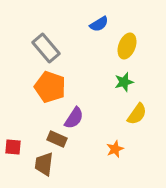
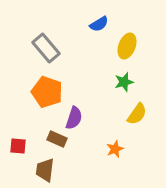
orange pentagon: moved 3 px left, 5 px down
purple semicircle: rotated 15 degrees counterclockwise
red square: moved 5 px right, 1 px up
brown trapezoid: moved 1 px right, 6 px down
